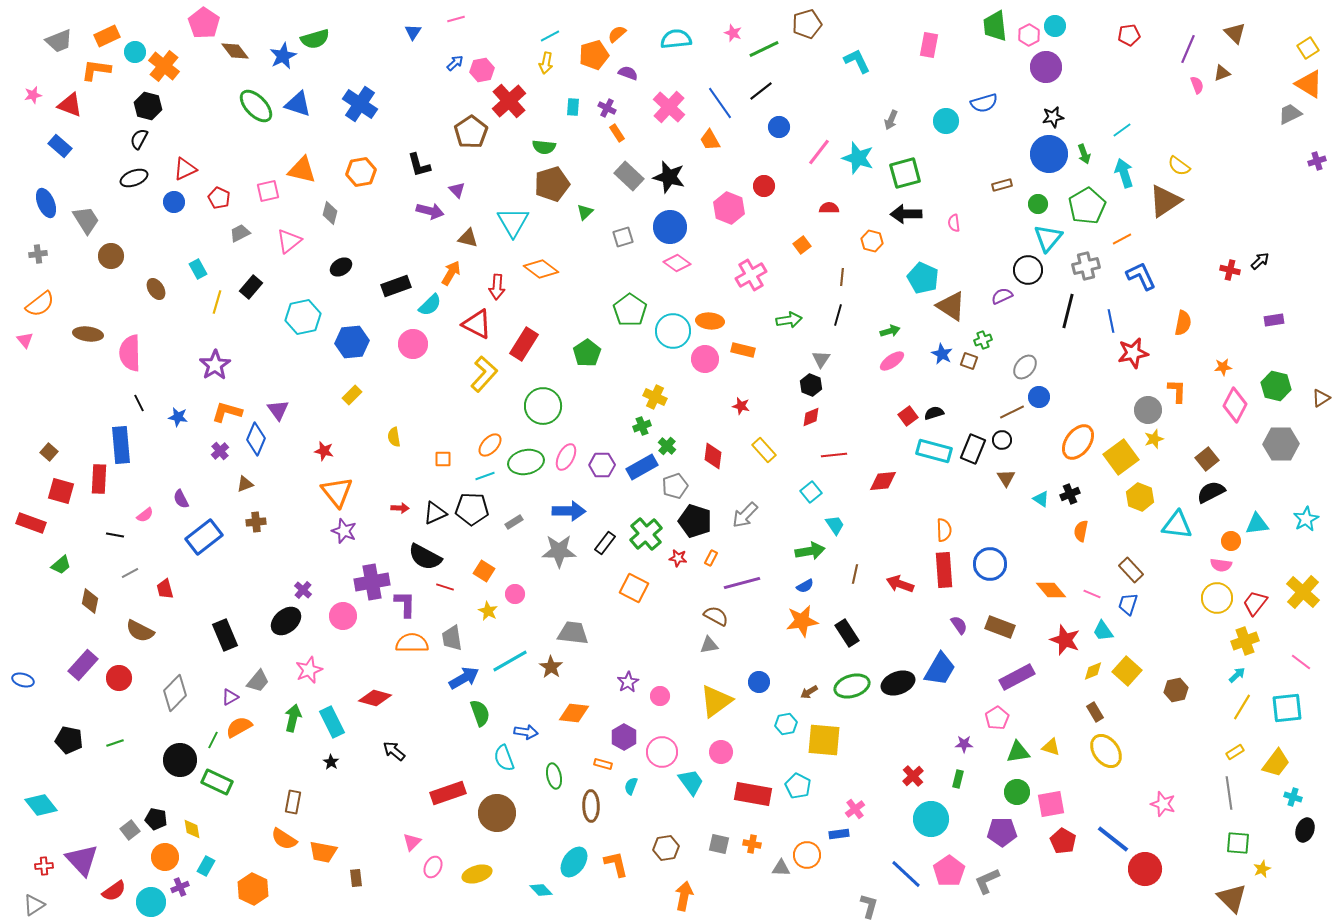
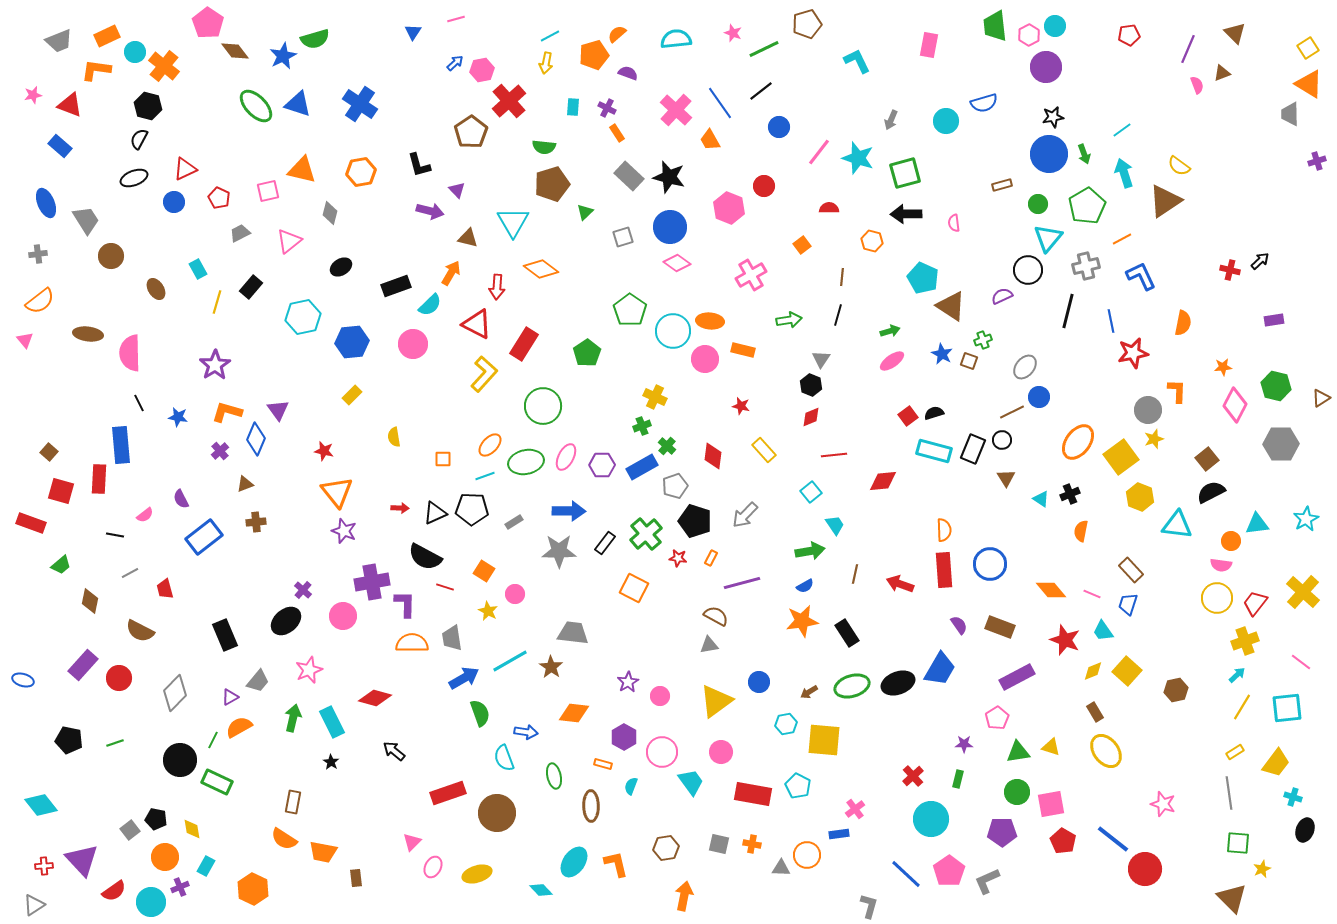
pink pentagon at (204, 23): moved 4 px right
pink cross at (669, 107): moved 7 px right, 3 px down
gray trapezoid at (1290, 114): rotated 65 degrees counterclockwise
orange semicircle at (40, 304): moved 3 px up
